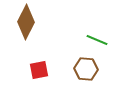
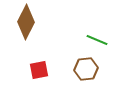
brown hexagon: rotated 10 degrees counterclockwise
